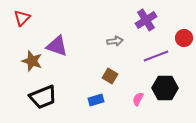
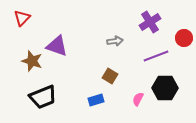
purple cross: moved 4 px right, 2 px down
